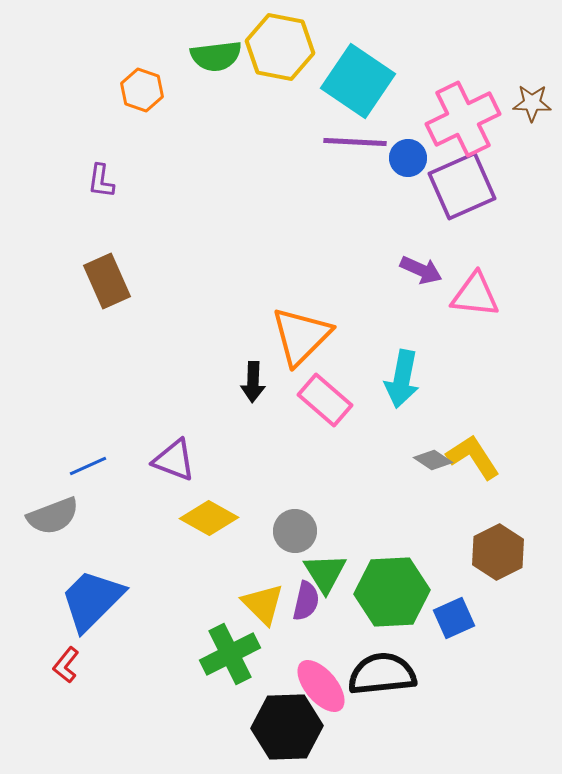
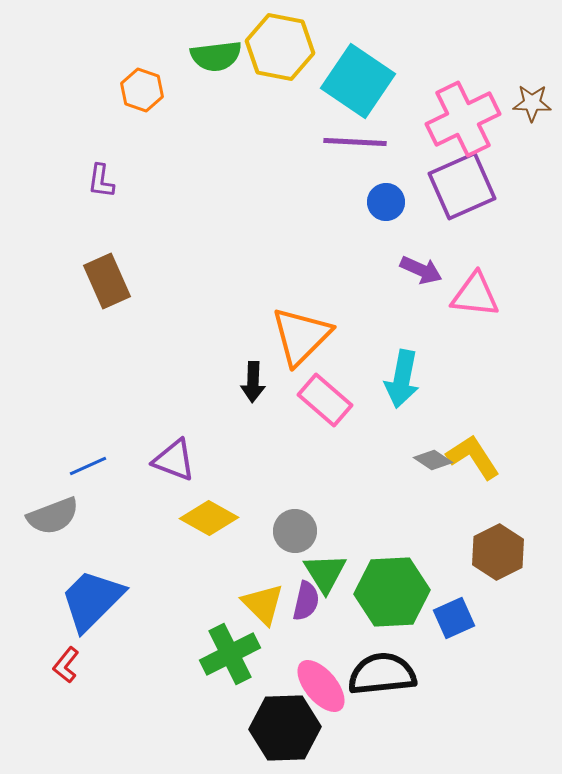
blue circle: moved 22 px left, 44 px down
black hexagon: moved 2 px left, 1 px down
